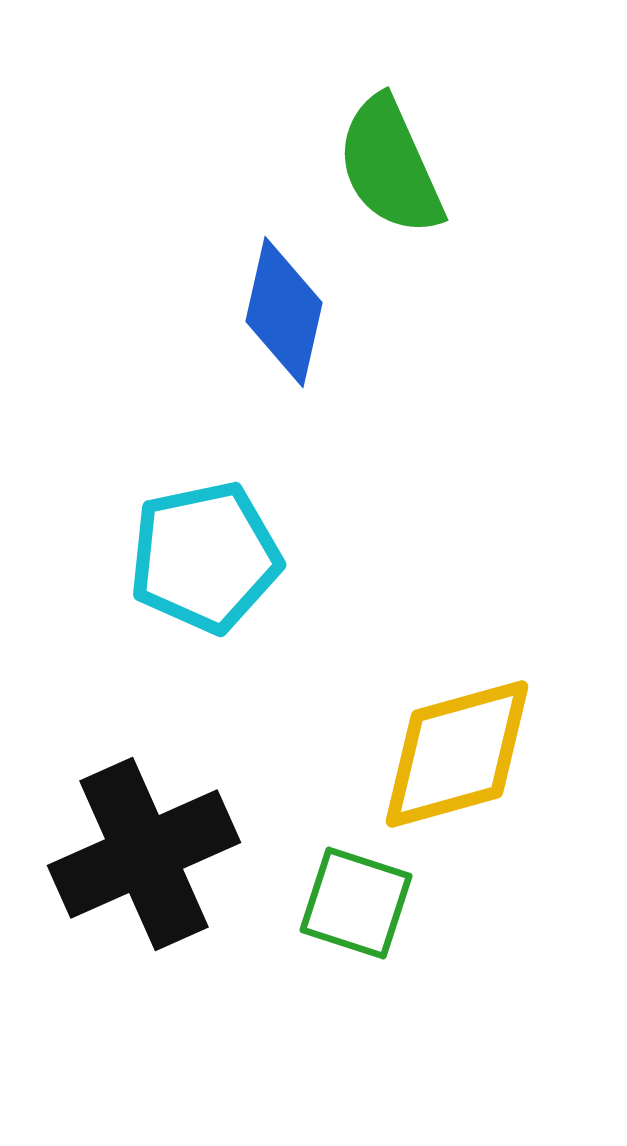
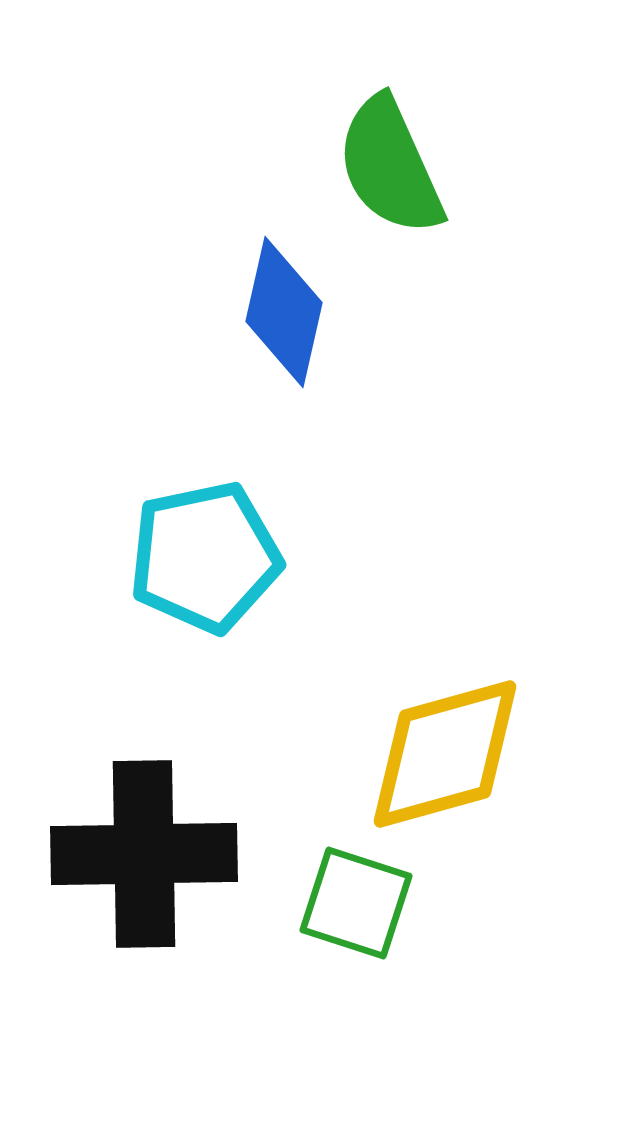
yellow diamond: moved 12 px left
black cross: rotated 23 degrees clockwise
